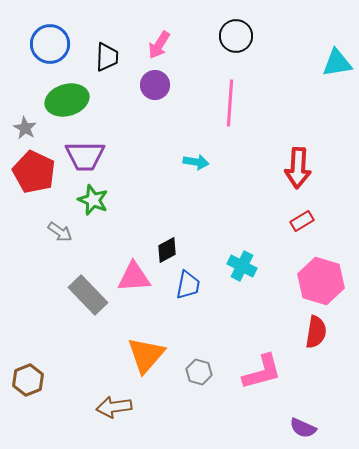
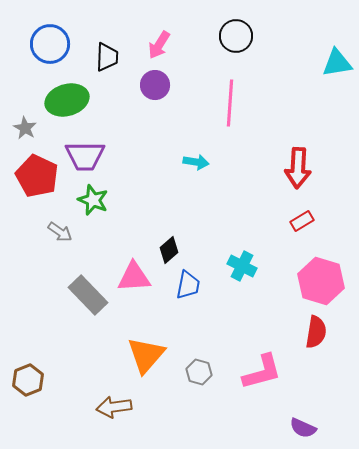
red pentagon: moved 3 px right, 4 px down
black diamond: moved 2 px right; rotated 12 degrees counterclockwise
